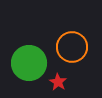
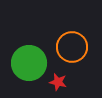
red star: rotated 18 degrees counterclockwise
